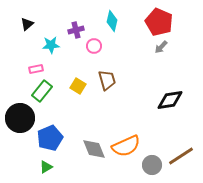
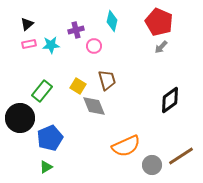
pink rectangle: moved 7 px left, 25 px up
black diamond: rotated 28 degrees counterclockwise
gray diamond: moved 43 px up
